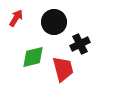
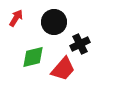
red trapezoid: rotated 56 degrees clockwise
